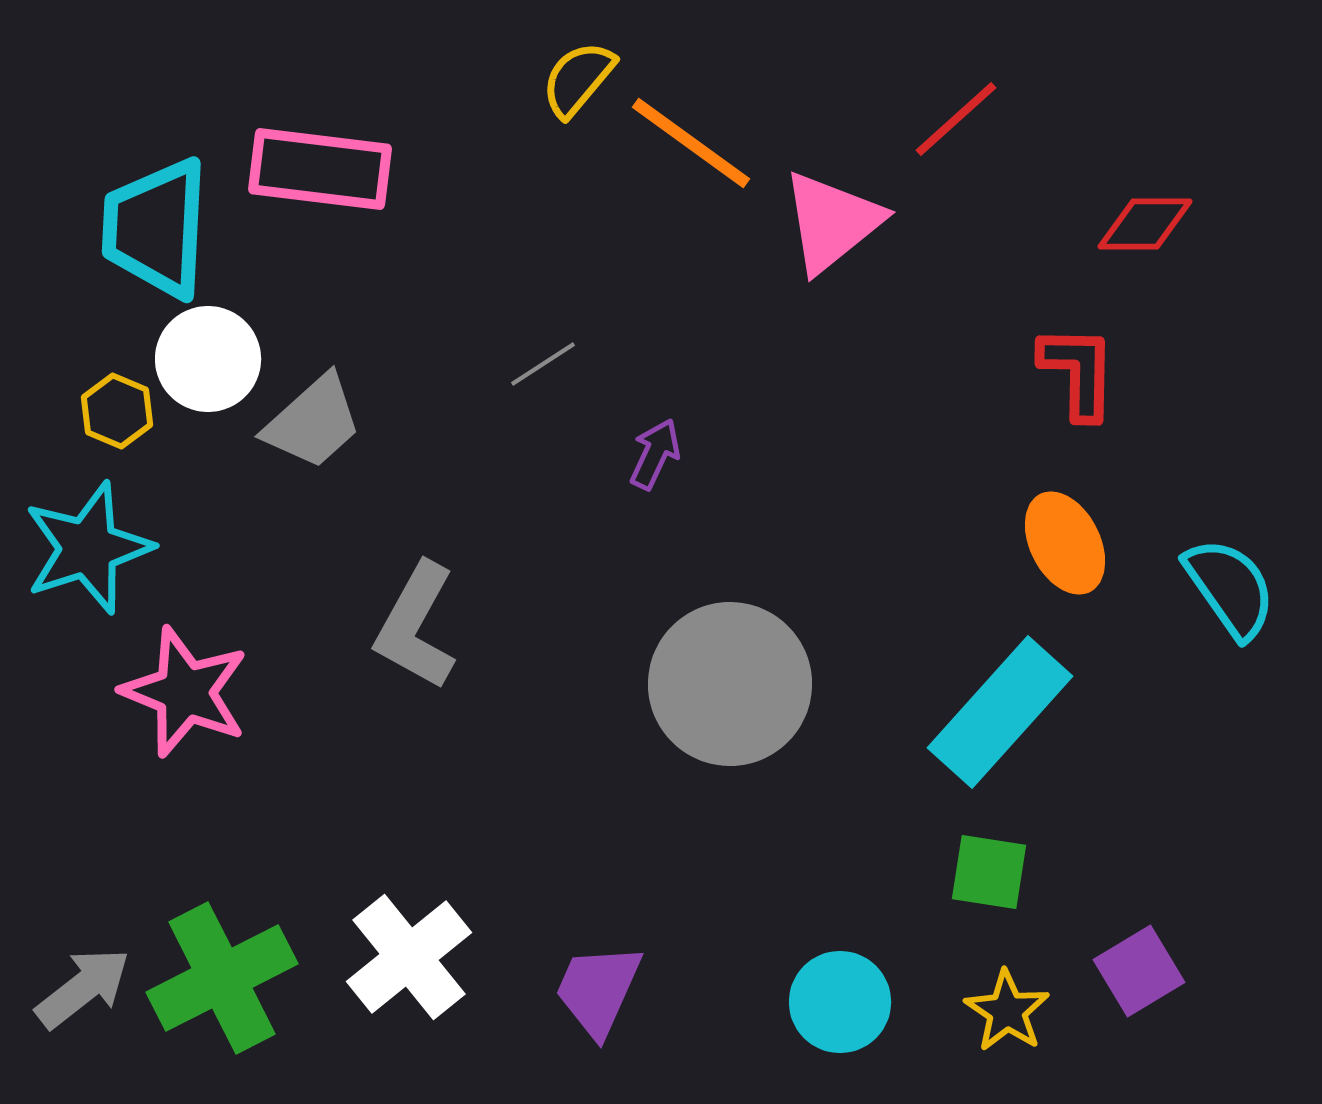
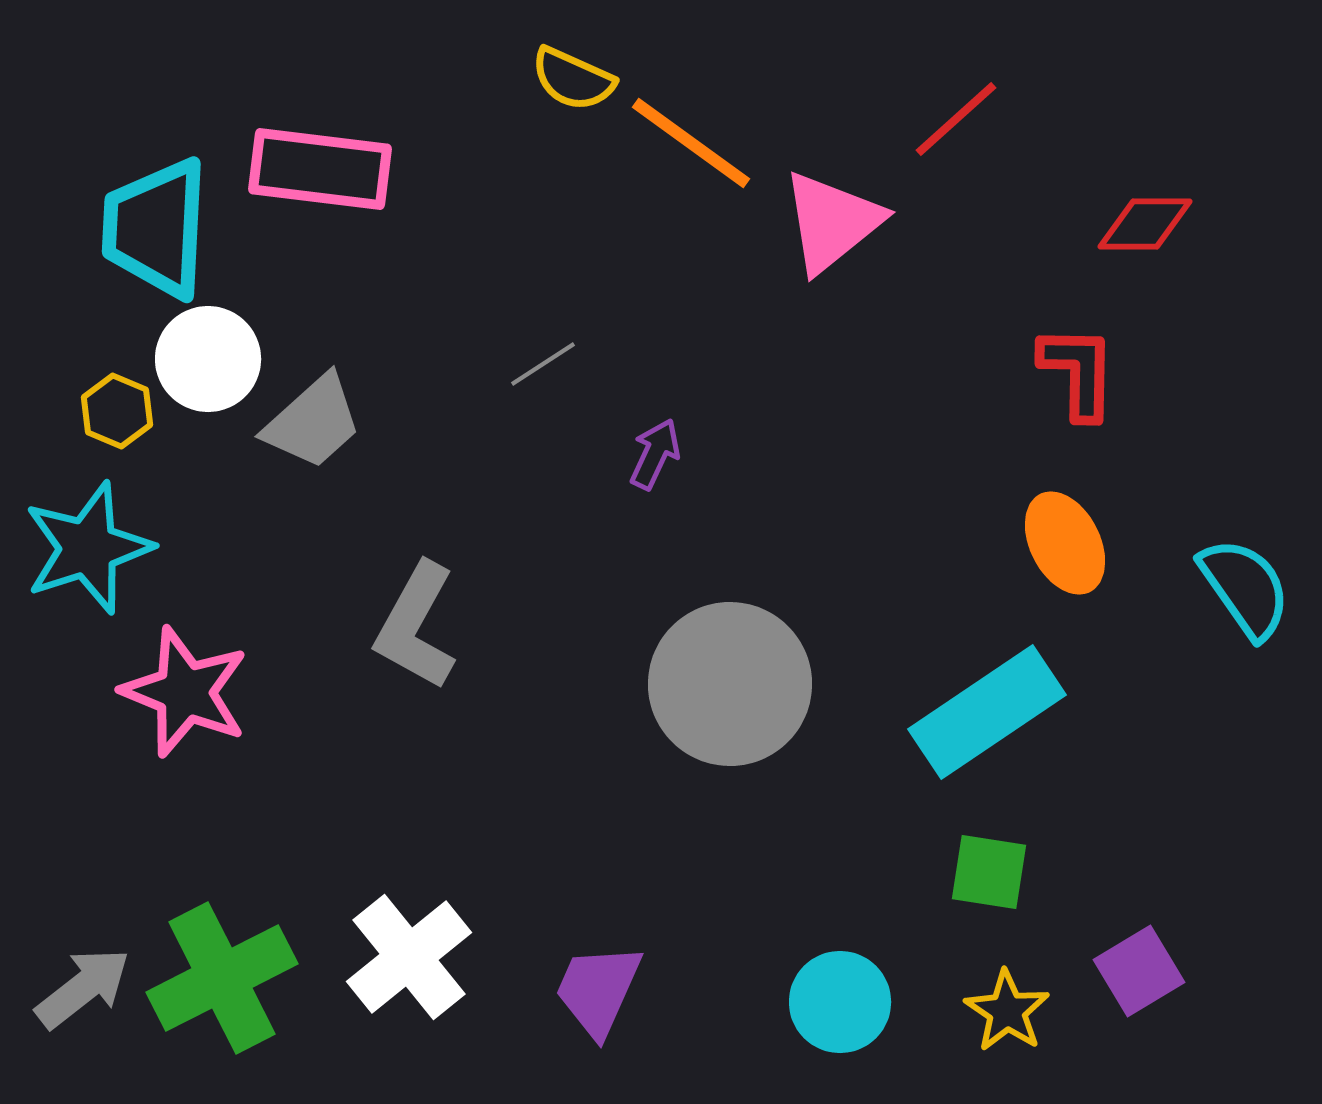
yellow semicircle: moved 5 px left; rotated 106 degrees counterclockwise
cyan semicircle: moved 15 px right
cyan rectangle: moved 13 px left; rotated 14 degrees clockwise
